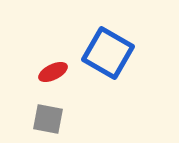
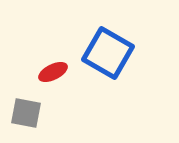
gray square: moved 22 px left, 6 px up
